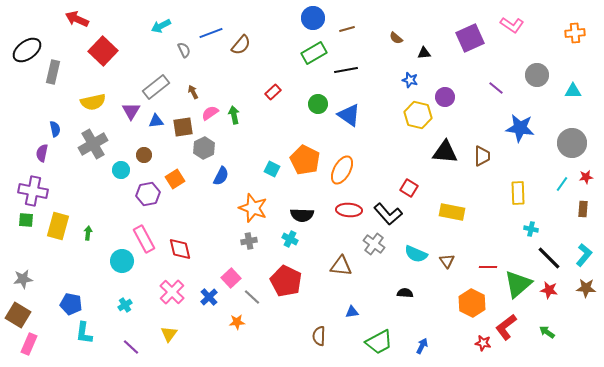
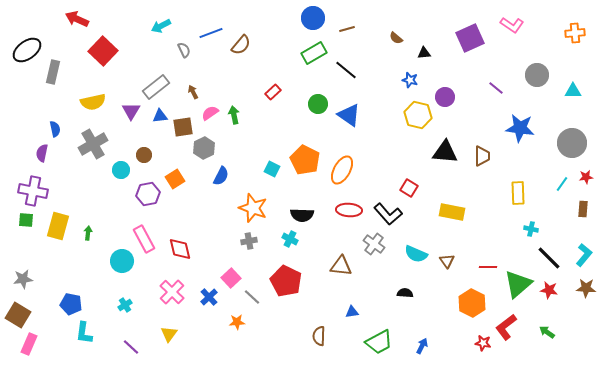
black line at (346, 70): rotated 50 degrees clockwise
blue triangle at (156, 121): moved 4 px right, 5 px up
